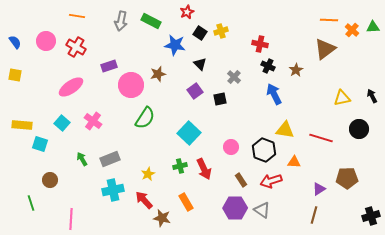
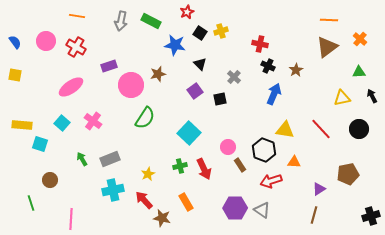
green triangle at (373, 27): moved 14 px left, 45 px down
orange cross at (352, 30): moved 8 px right, 9 px down
brown triangle at (325, 49): moved 2 px right, 2 px up
blue arrow at (274, 94): rotated 50 degrees clockwise
red line at (321, 138): moved 9 px up; rotated 30 degrees clockwise
pink circle at (231, 147): moved 3 px left
brown pentagon at (347, 178): moved 1 px right, 4 px up; rotated 10 degrees counterclockwise
brown rectangle at (241, 180): moved 1 px left, 15 px up
